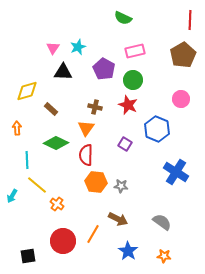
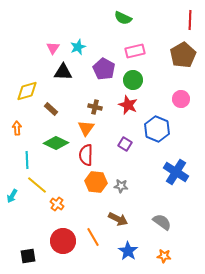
orange line: moved 3 px down; rotated 60 degrees counterclockwise
